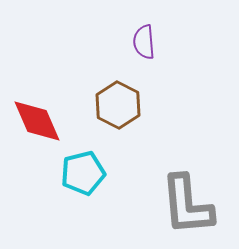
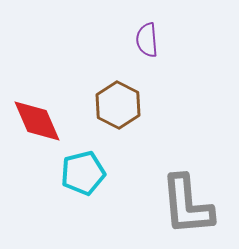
purple semicircle: moved 3 px right, 2 px up
